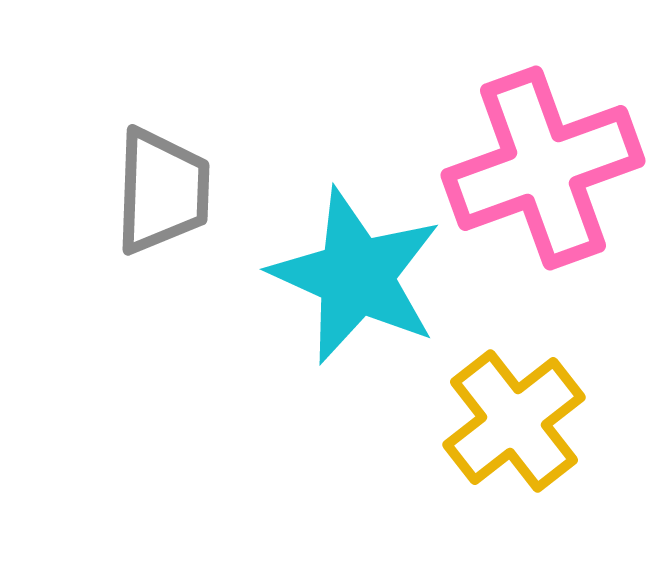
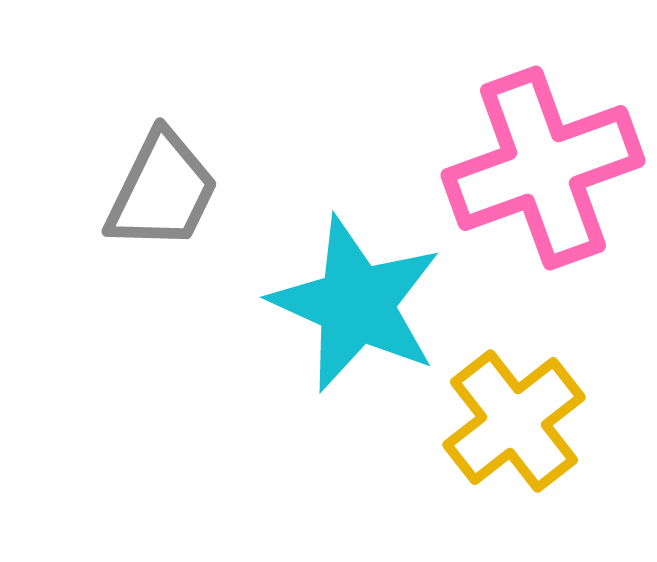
gray trapezoid: rotated 24 degrees clockwise
cyan star: moved 28 px down
